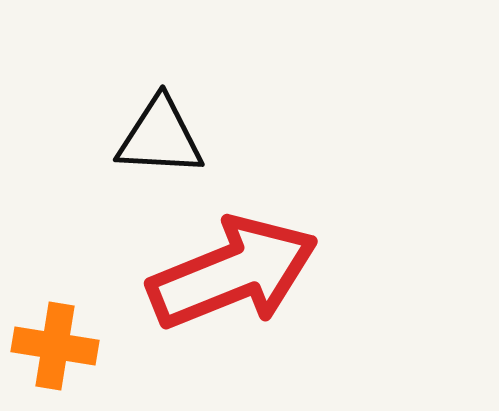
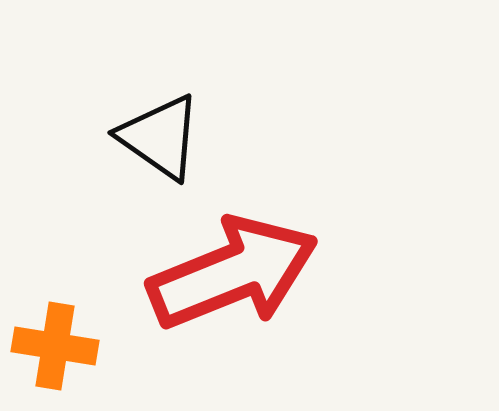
black triangle: rotated 32 degrees clockwise
